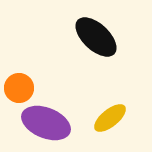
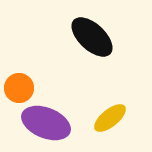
black ellipse: moved 4 px left
